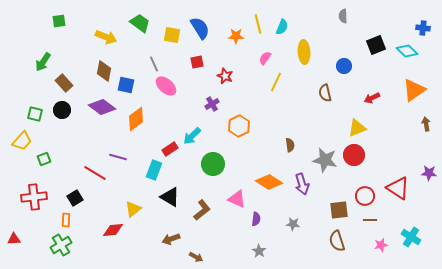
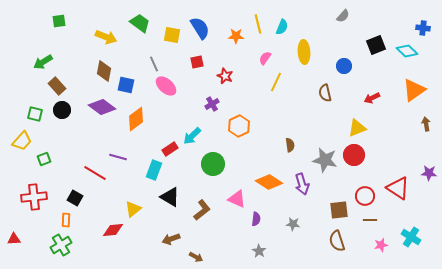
gray semicircle at (343, 16): rotated 136 degrees counterclockwise
green arrow at (43, 62): rotated 24 degrees clockwise
brown rectangle at (64, 83): moved 7 px left, 3 px down
black square at (75, 198): rotated 28 degrees counterclockwise
